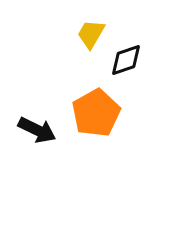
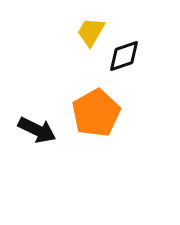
yellow trapezoid: moved 2 px up
black diamond: moved 2 px left, 4 px up
